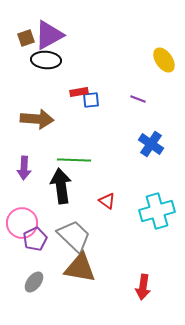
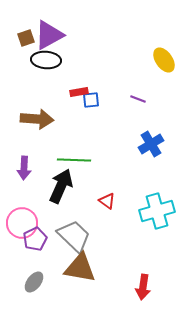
blue cross: rotated 25 degrees clockwise
black arrow: rotated 32 degrees clockwise
